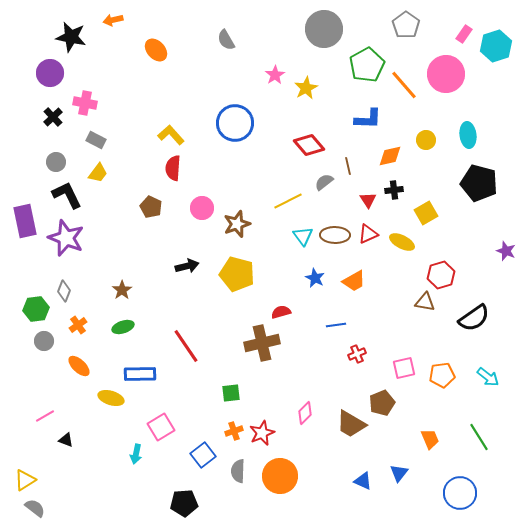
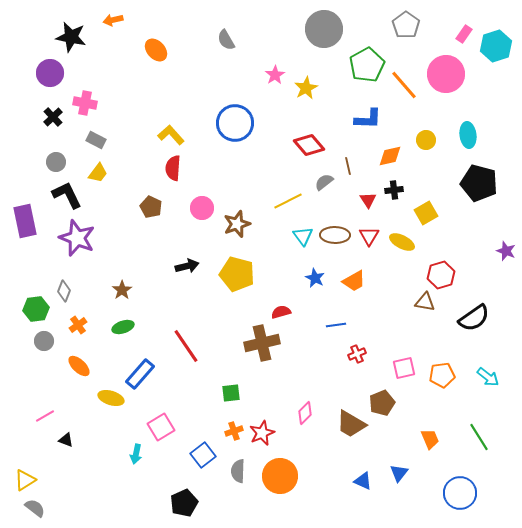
red triangle at (368, 234): moved 1 px right, 2 px down; rotated 35 degrees counterclockwise
purple star at (66, 238): moved 11 px right
blue rectangle at (140, 374): rotated 48 degrees counterclockwise
black pentagon at (184, 503): rotated 20 degrees counterclockwise
